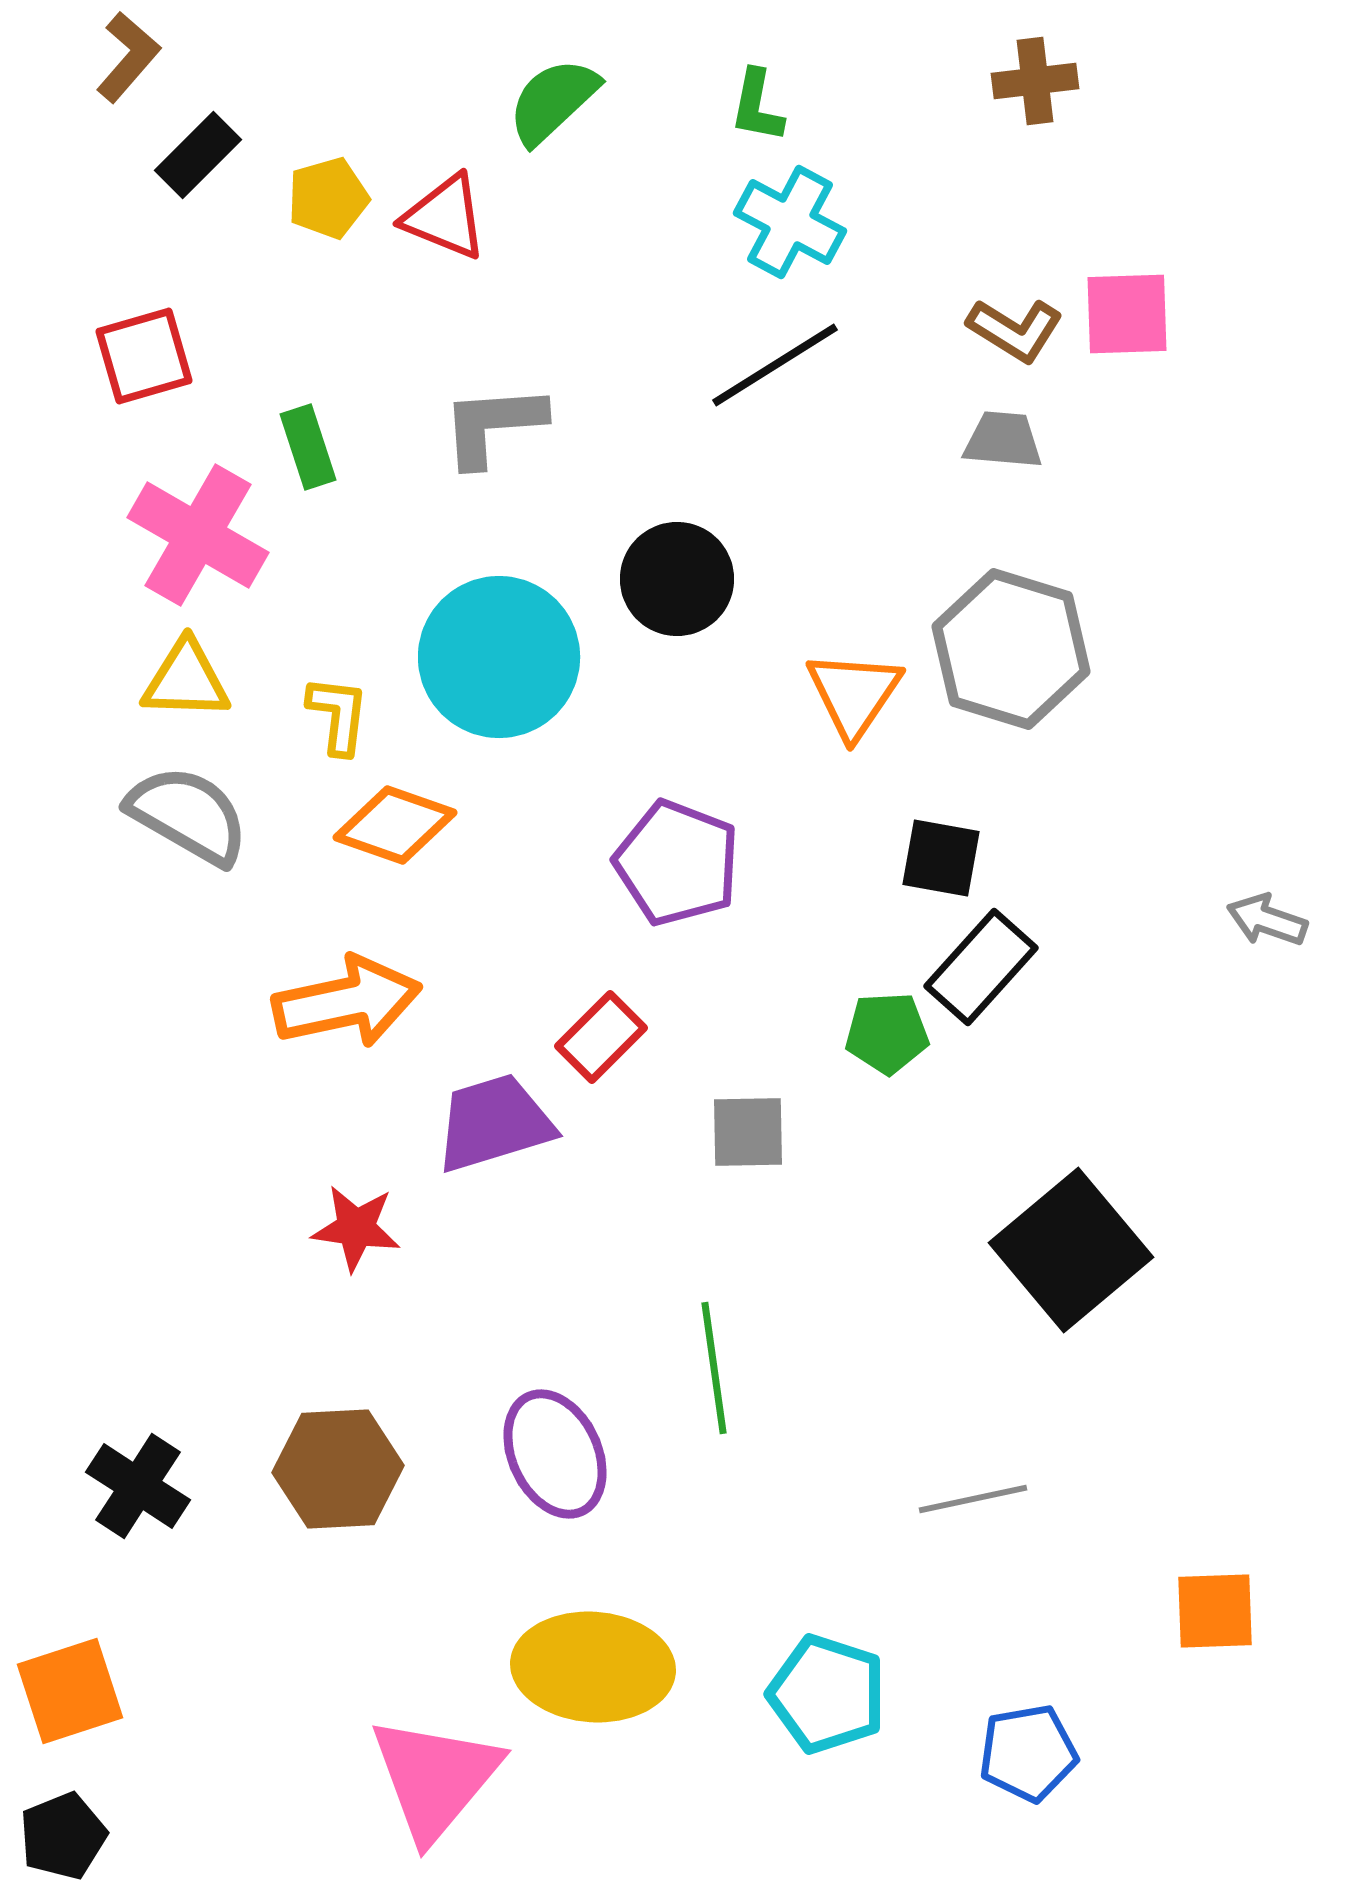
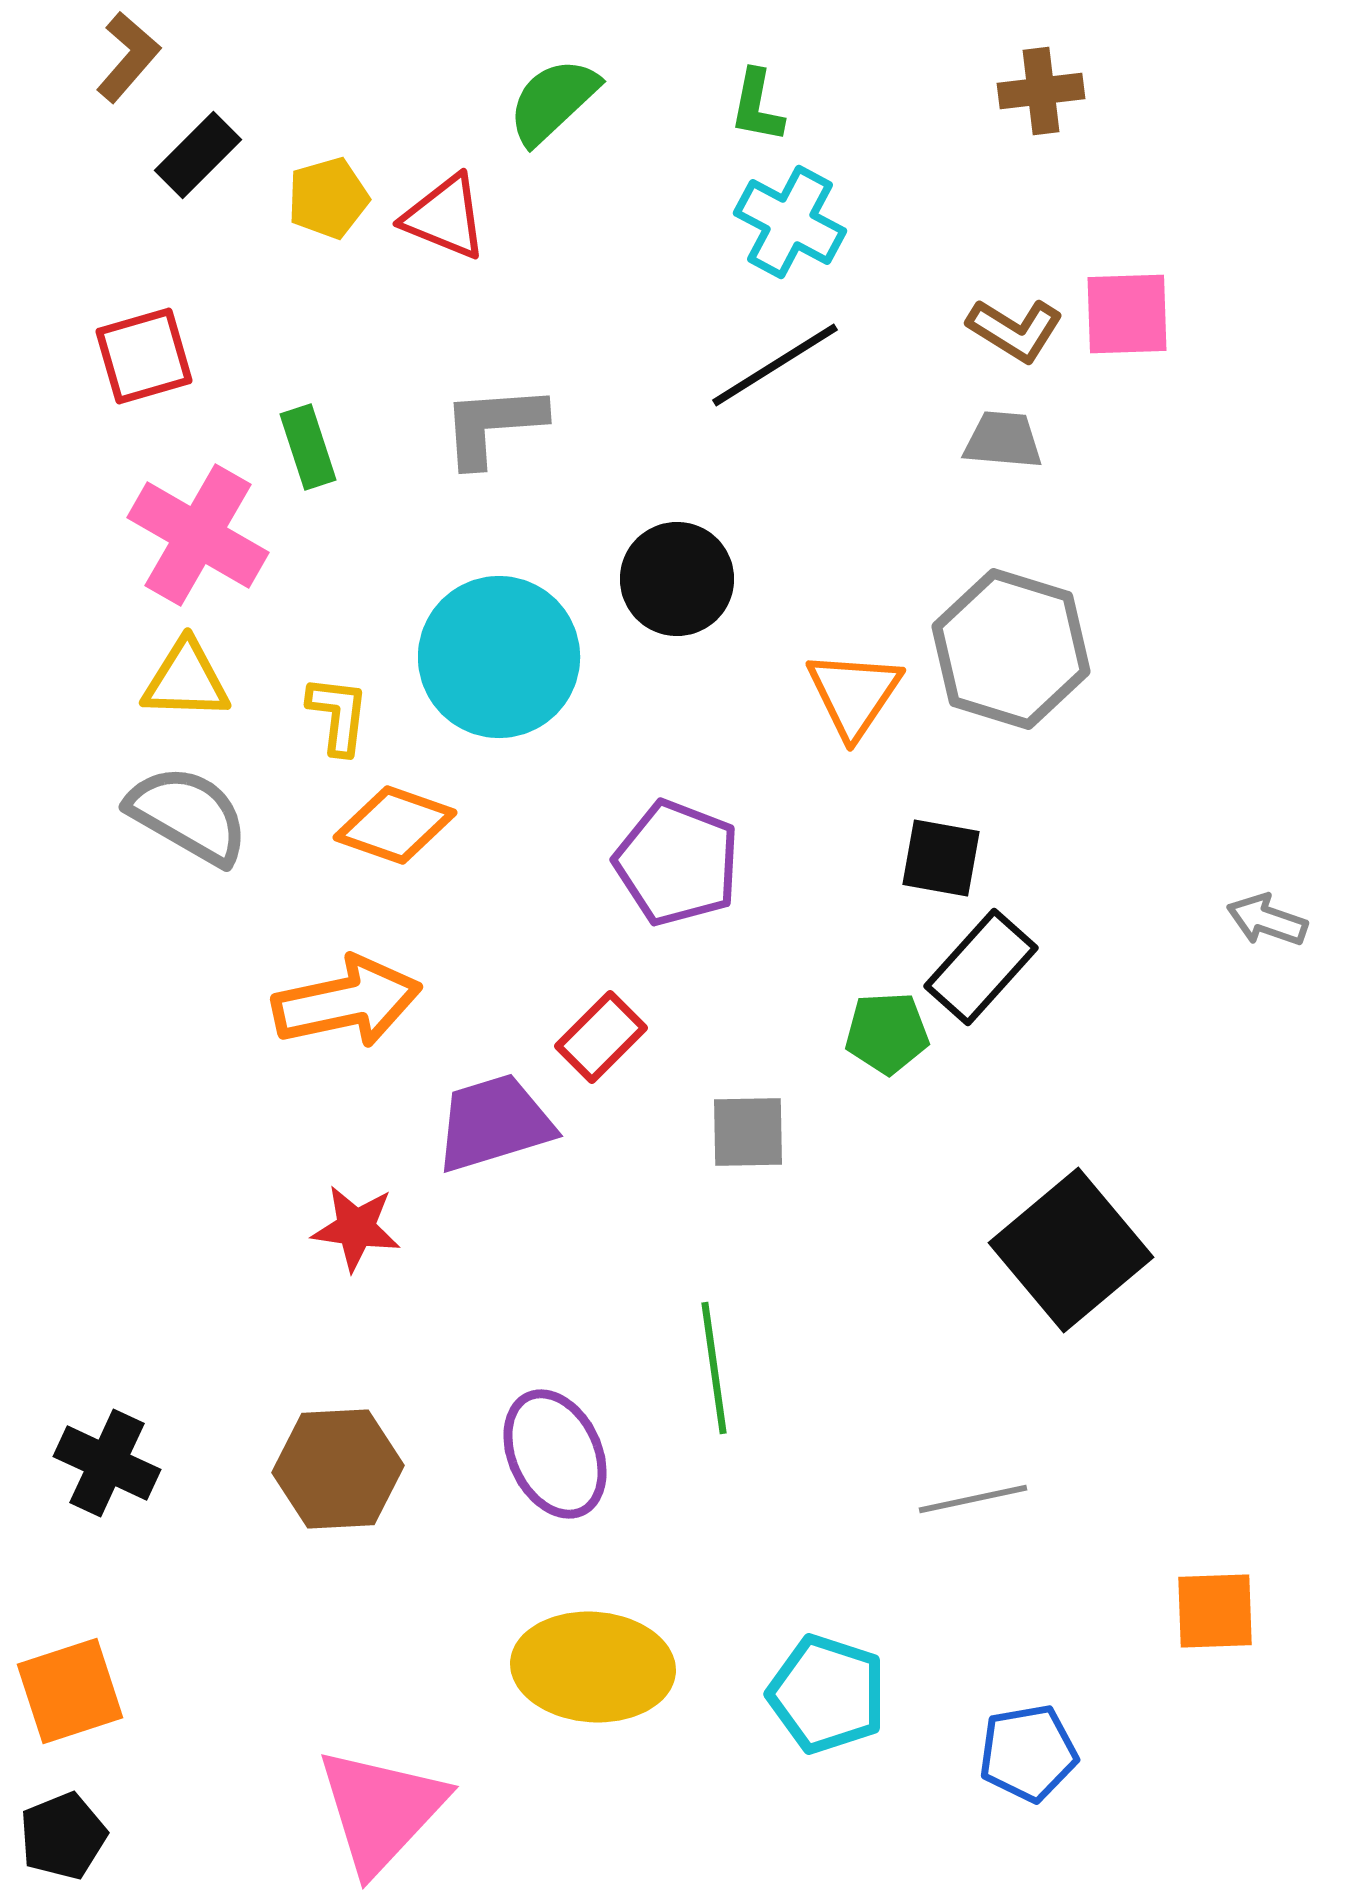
brown cross at (1035, 81): moved 6 px right, 10 px down
black cross at (138, 1486): moved 31 px left, 23 px up; rotated 8 degrees counterclockwise
pink triangle at (435, 1778): moved 54 px left, 32 px down; rotated 3 degrees clockwise
